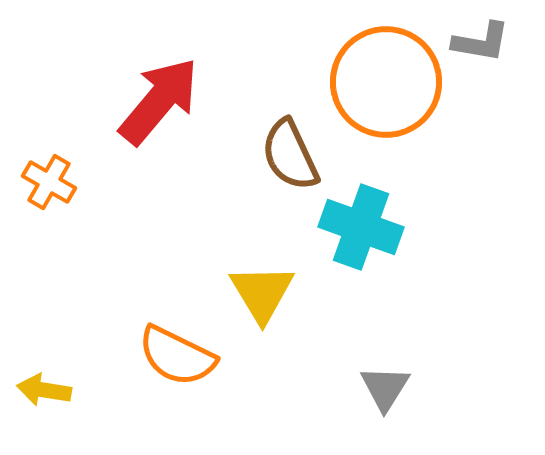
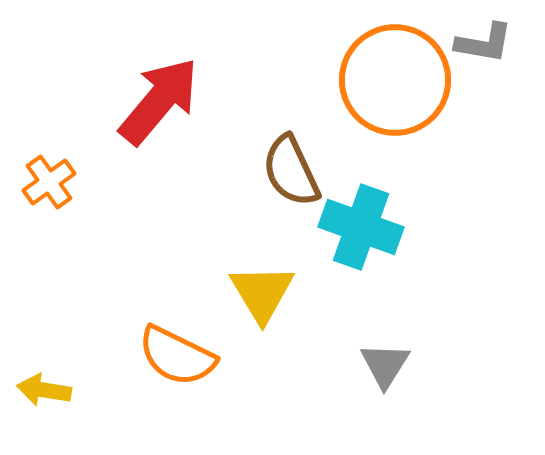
gray L-shape: moved 3 px right, 1 px down
orange circle: moved 9 px right, 2 px up
brown semicircle: moved 1 px right, 16 px down
orange cross: rotated 24 degrees clockwise
gray triangle: moved 23 px up
